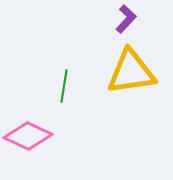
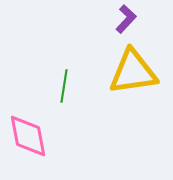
yellow triangle: moved 2 px right
pink diamond: rotated 54 degrees clockwise
